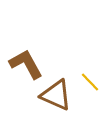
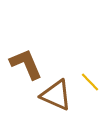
brown L-shape: rotated 6 degrees clockwise
